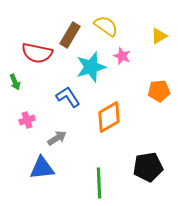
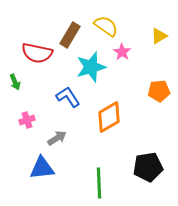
pink star: moved 4 px up; rotated 12 degrees clockwise
